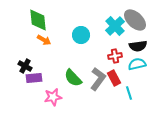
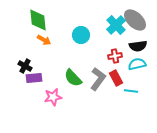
cyan cross: moved 1 px right, 1 px up
red rectangle: moved 2 px right
cyan line: moved 2 px right, 2 px up; rotated 64 degrees counterclockwise
